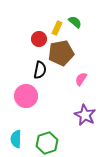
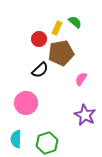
black semicircle: rotated 36 degrees clockwise
pink circle: moved 7 px down
